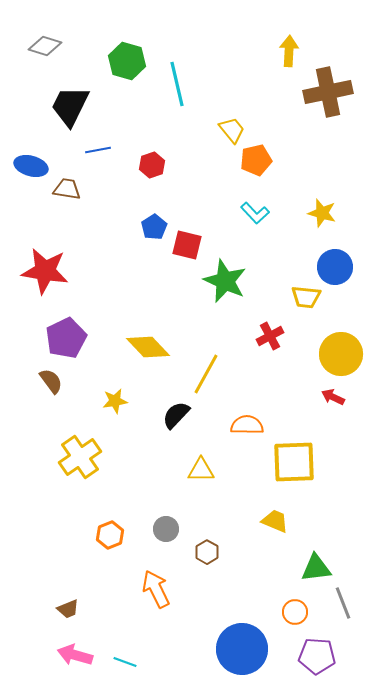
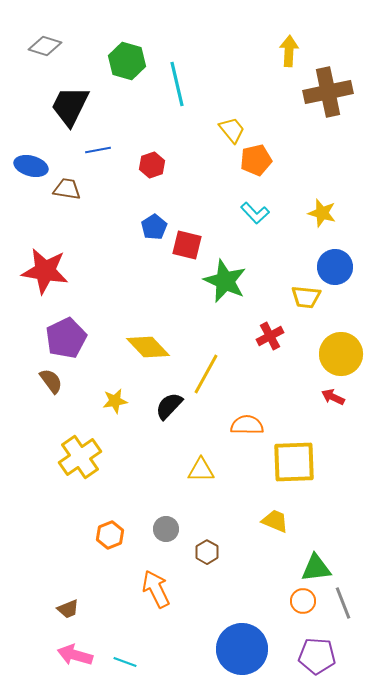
black semicircle at (176, 415): moved 7 px left, 9 px up
orange circle at (295, 612): moved 8 px right, 11 px up
